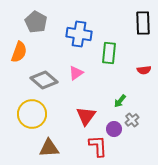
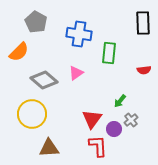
orange semicircle: rotated 25 degrees clockwise
red triangle: moved 6 px right, 3 px down
gray cross: moved 1 px left
